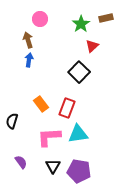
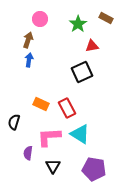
brown rectangle: rotated 40 degrees clockwise
green star: moved 3 px left
brown arrow: rotated 35 degrees clockwise
red triangle: rotated 32 degrees clockwise
black square: moved 3 px right; rotated 20 degrees clockwise
orange rectangle: rotated 28 degrees counterclockwise
red rectangle: rotated 48 degrees counterclockwise
black semicircle: moved 2 px right, 1 px down
cyan triangle: moved 2 px right; rotated 40 degrees clockwise
purple semicircle: moved 7 px right, 9 px up; rotated 136 degrees counterclockwise
purple pentagon: moved 15 px right, 2 px up
